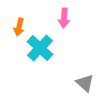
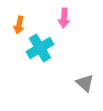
orange arrow: moved 2 px up
cyan cross: rotated 16 degrees clockwise
